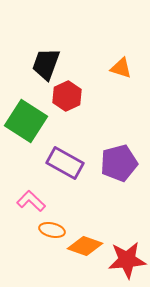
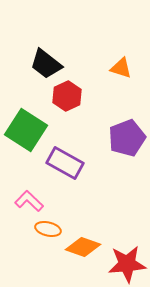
black trapezoid: rotated 72 degrees counterclockwise
green square: moved 9 px down
purple pentagon: moved 8 px right, 25 px up; rotated 6 degrees counterclockwise
pink L-shape: moved 2 px left
orange ellipse: moved 4 px left, 1 px up
orange diamond: moved 2 px left, 1 px down
red star: moved 4 px down
